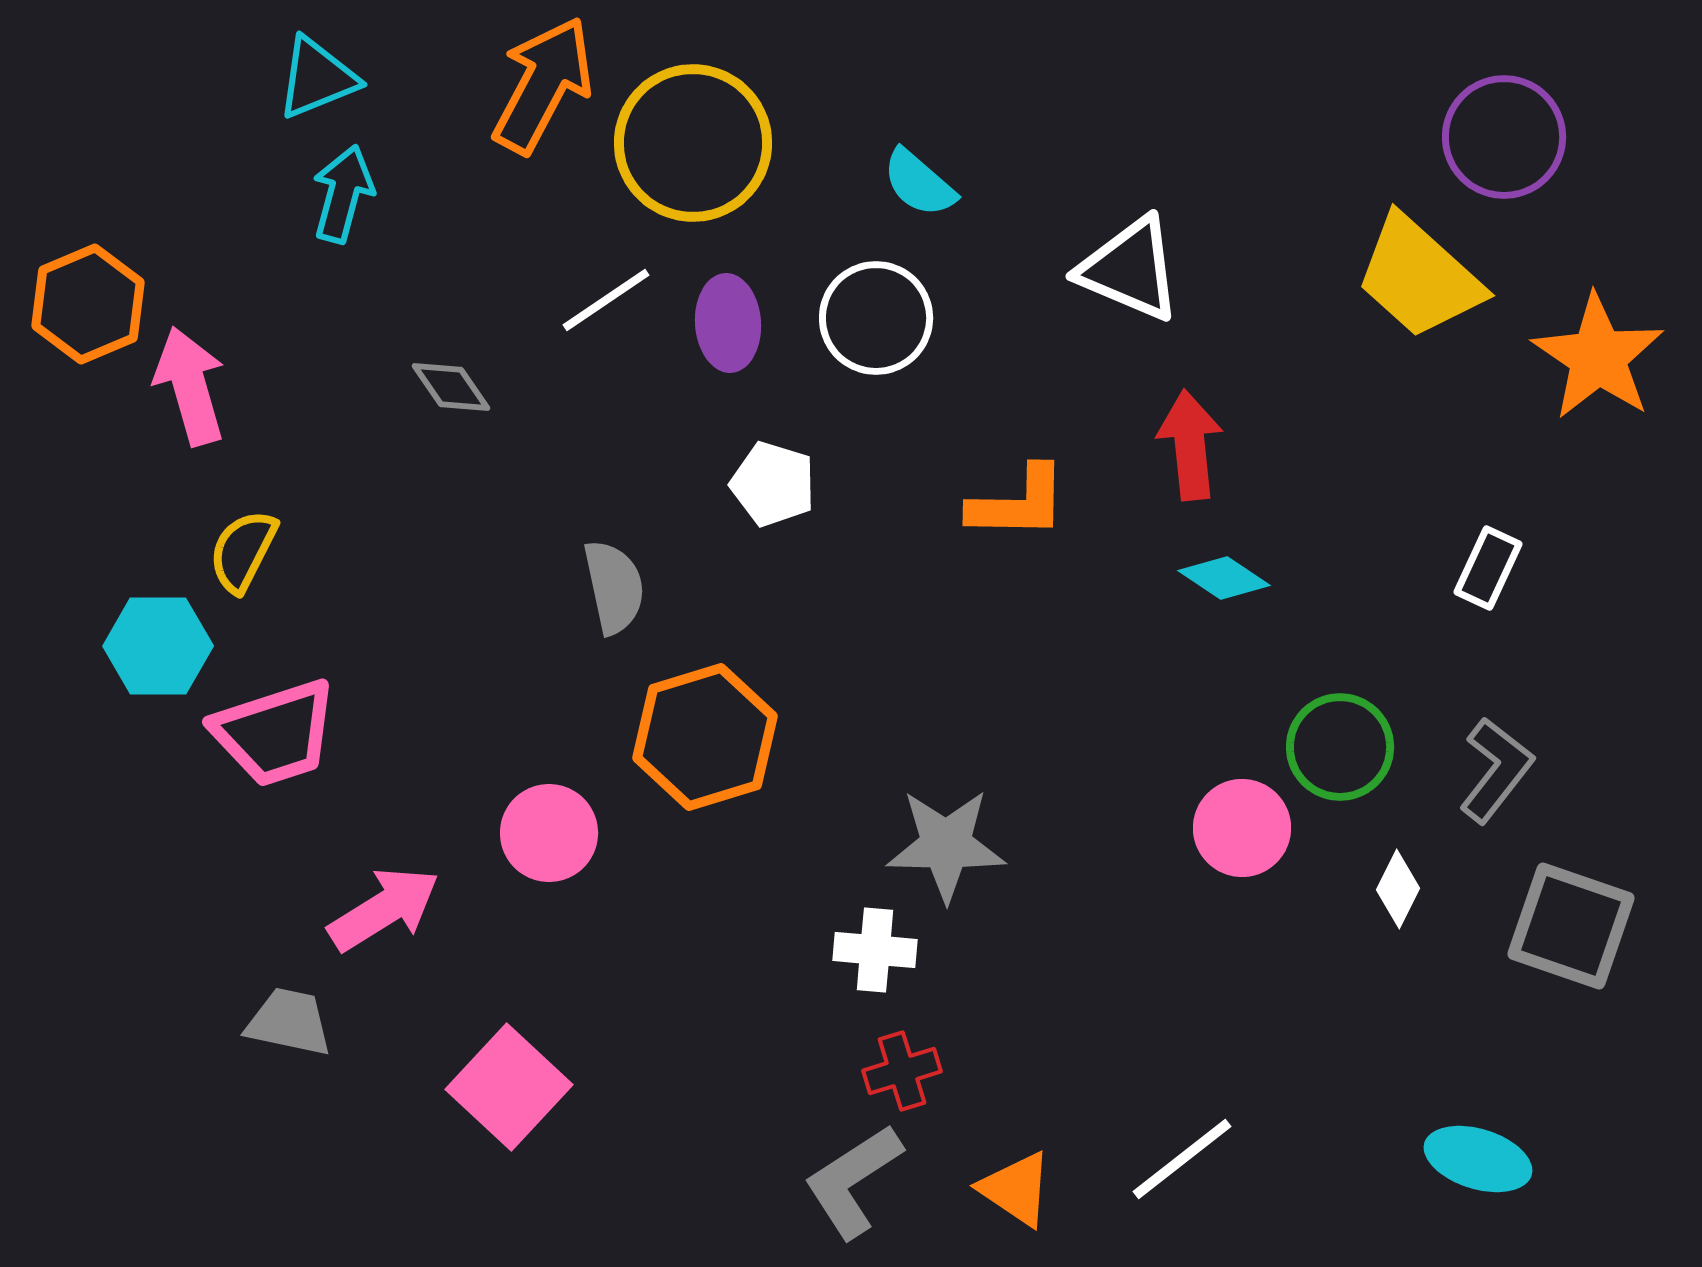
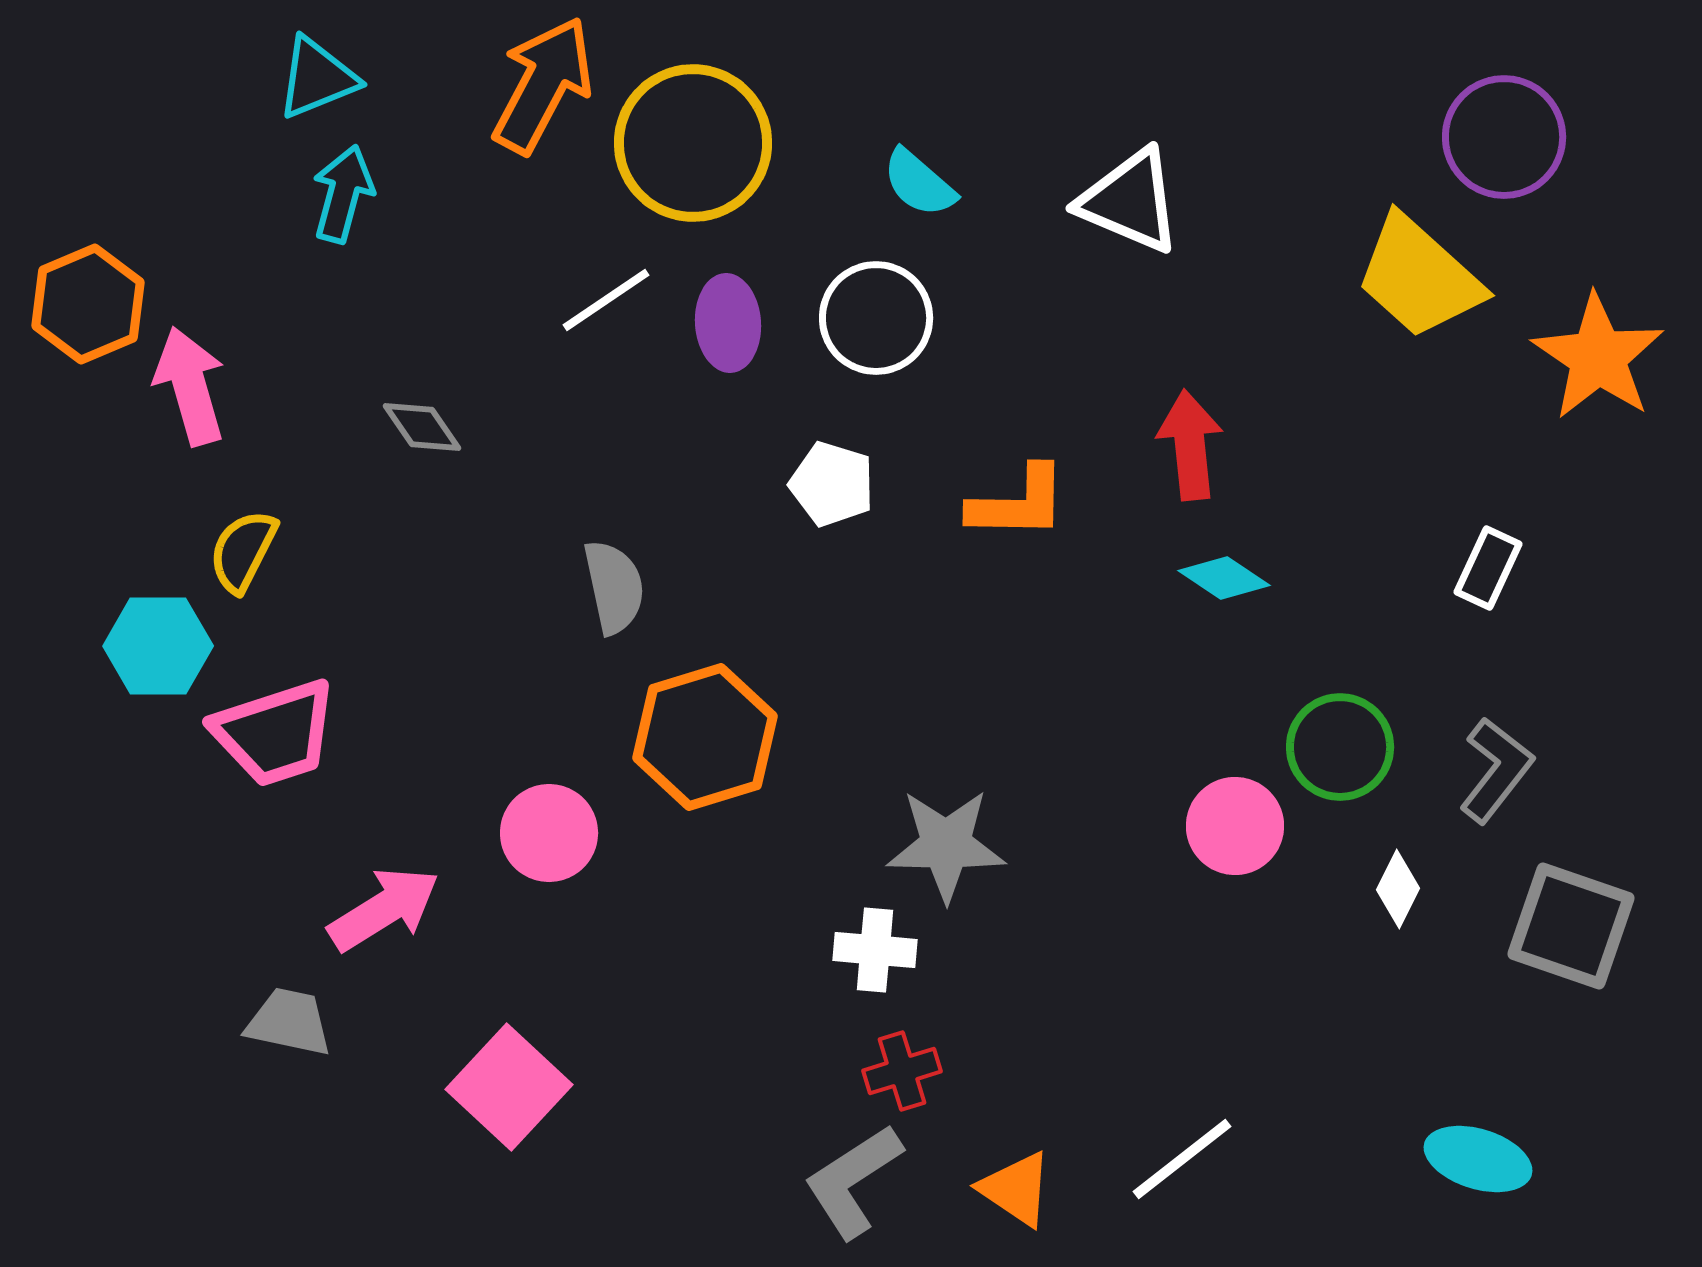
white triangle at (1130, 269): moved 68 px up
gray diamond at (451, 387): moved 29 px left, 40 px down
white pentagon at (773, 484): moved 59 px right
pink circle at (1242, 828): moved 7 px left, 2 px up
